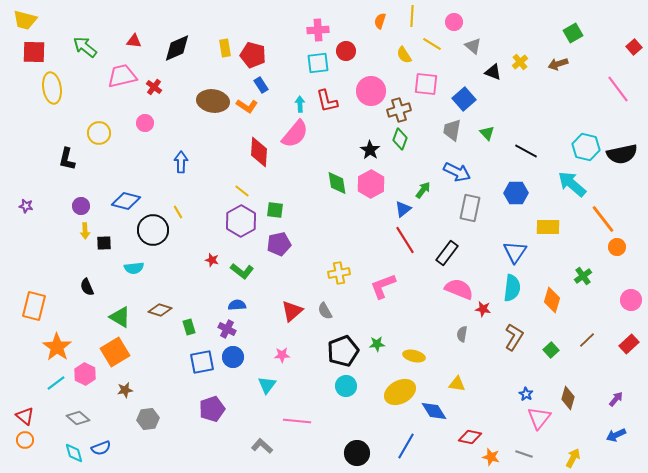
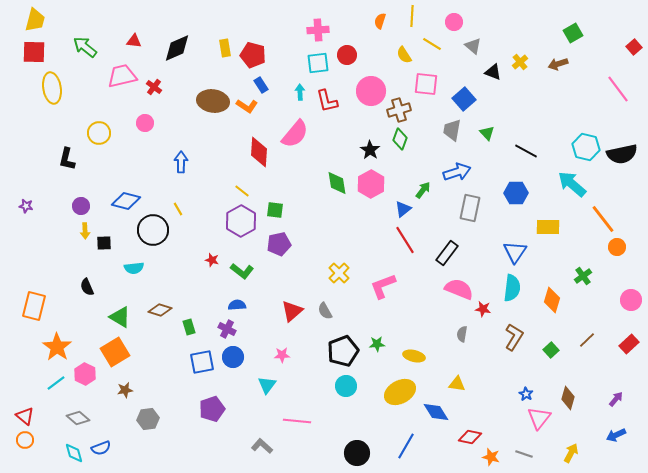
yellow trapezoid at (25, 20): moved 10 px right; rotated 90 degrees counterclockwise
red circle at (346, 51): moved 1 px right, 4 px down
cyan arrow at (300, 104): moved 12 px up
blue arrow at (457, 172): rotated 44 degrees counterclockwise
yellow line at (178, 212): moved 3 px up
yellow cross at (339, 273): rotated 35 degrees counterclockwise
blue diamond at (434, 411): moved 2 px right, 1 px down
yellow arrow at (573, 458): moved 2 px left, 5 px up
